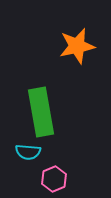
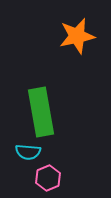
orange star: moved 10 px up
pink hexagon: moved 6 px left, 1 px up
